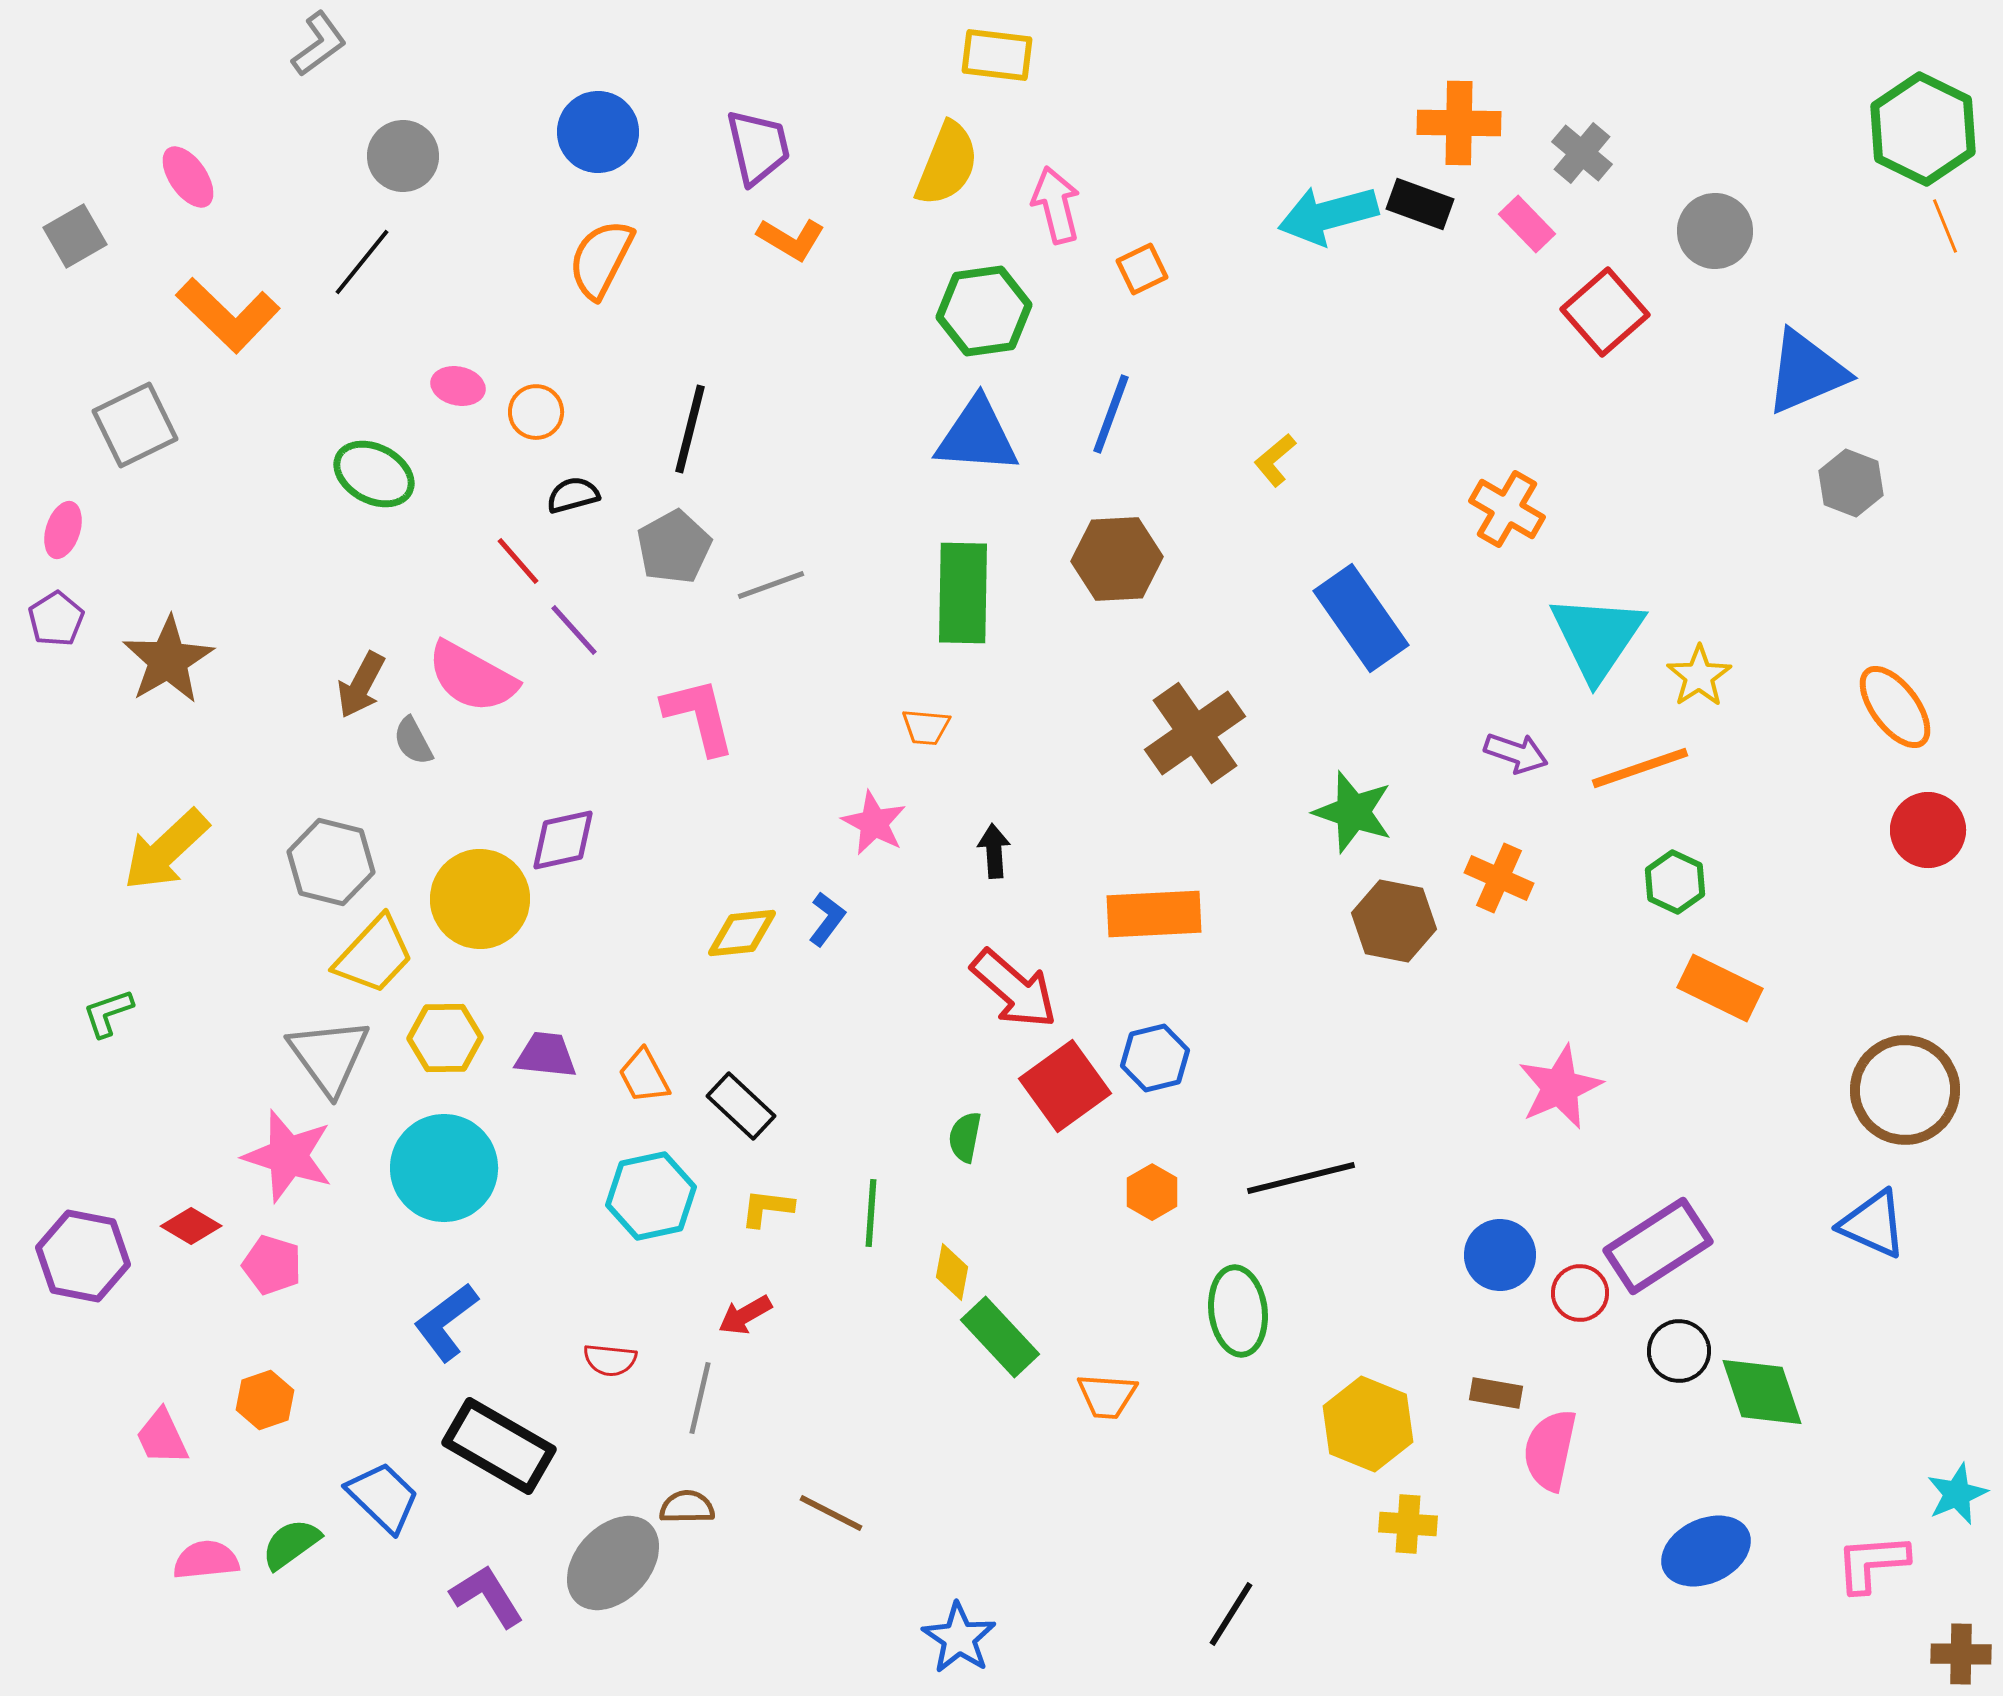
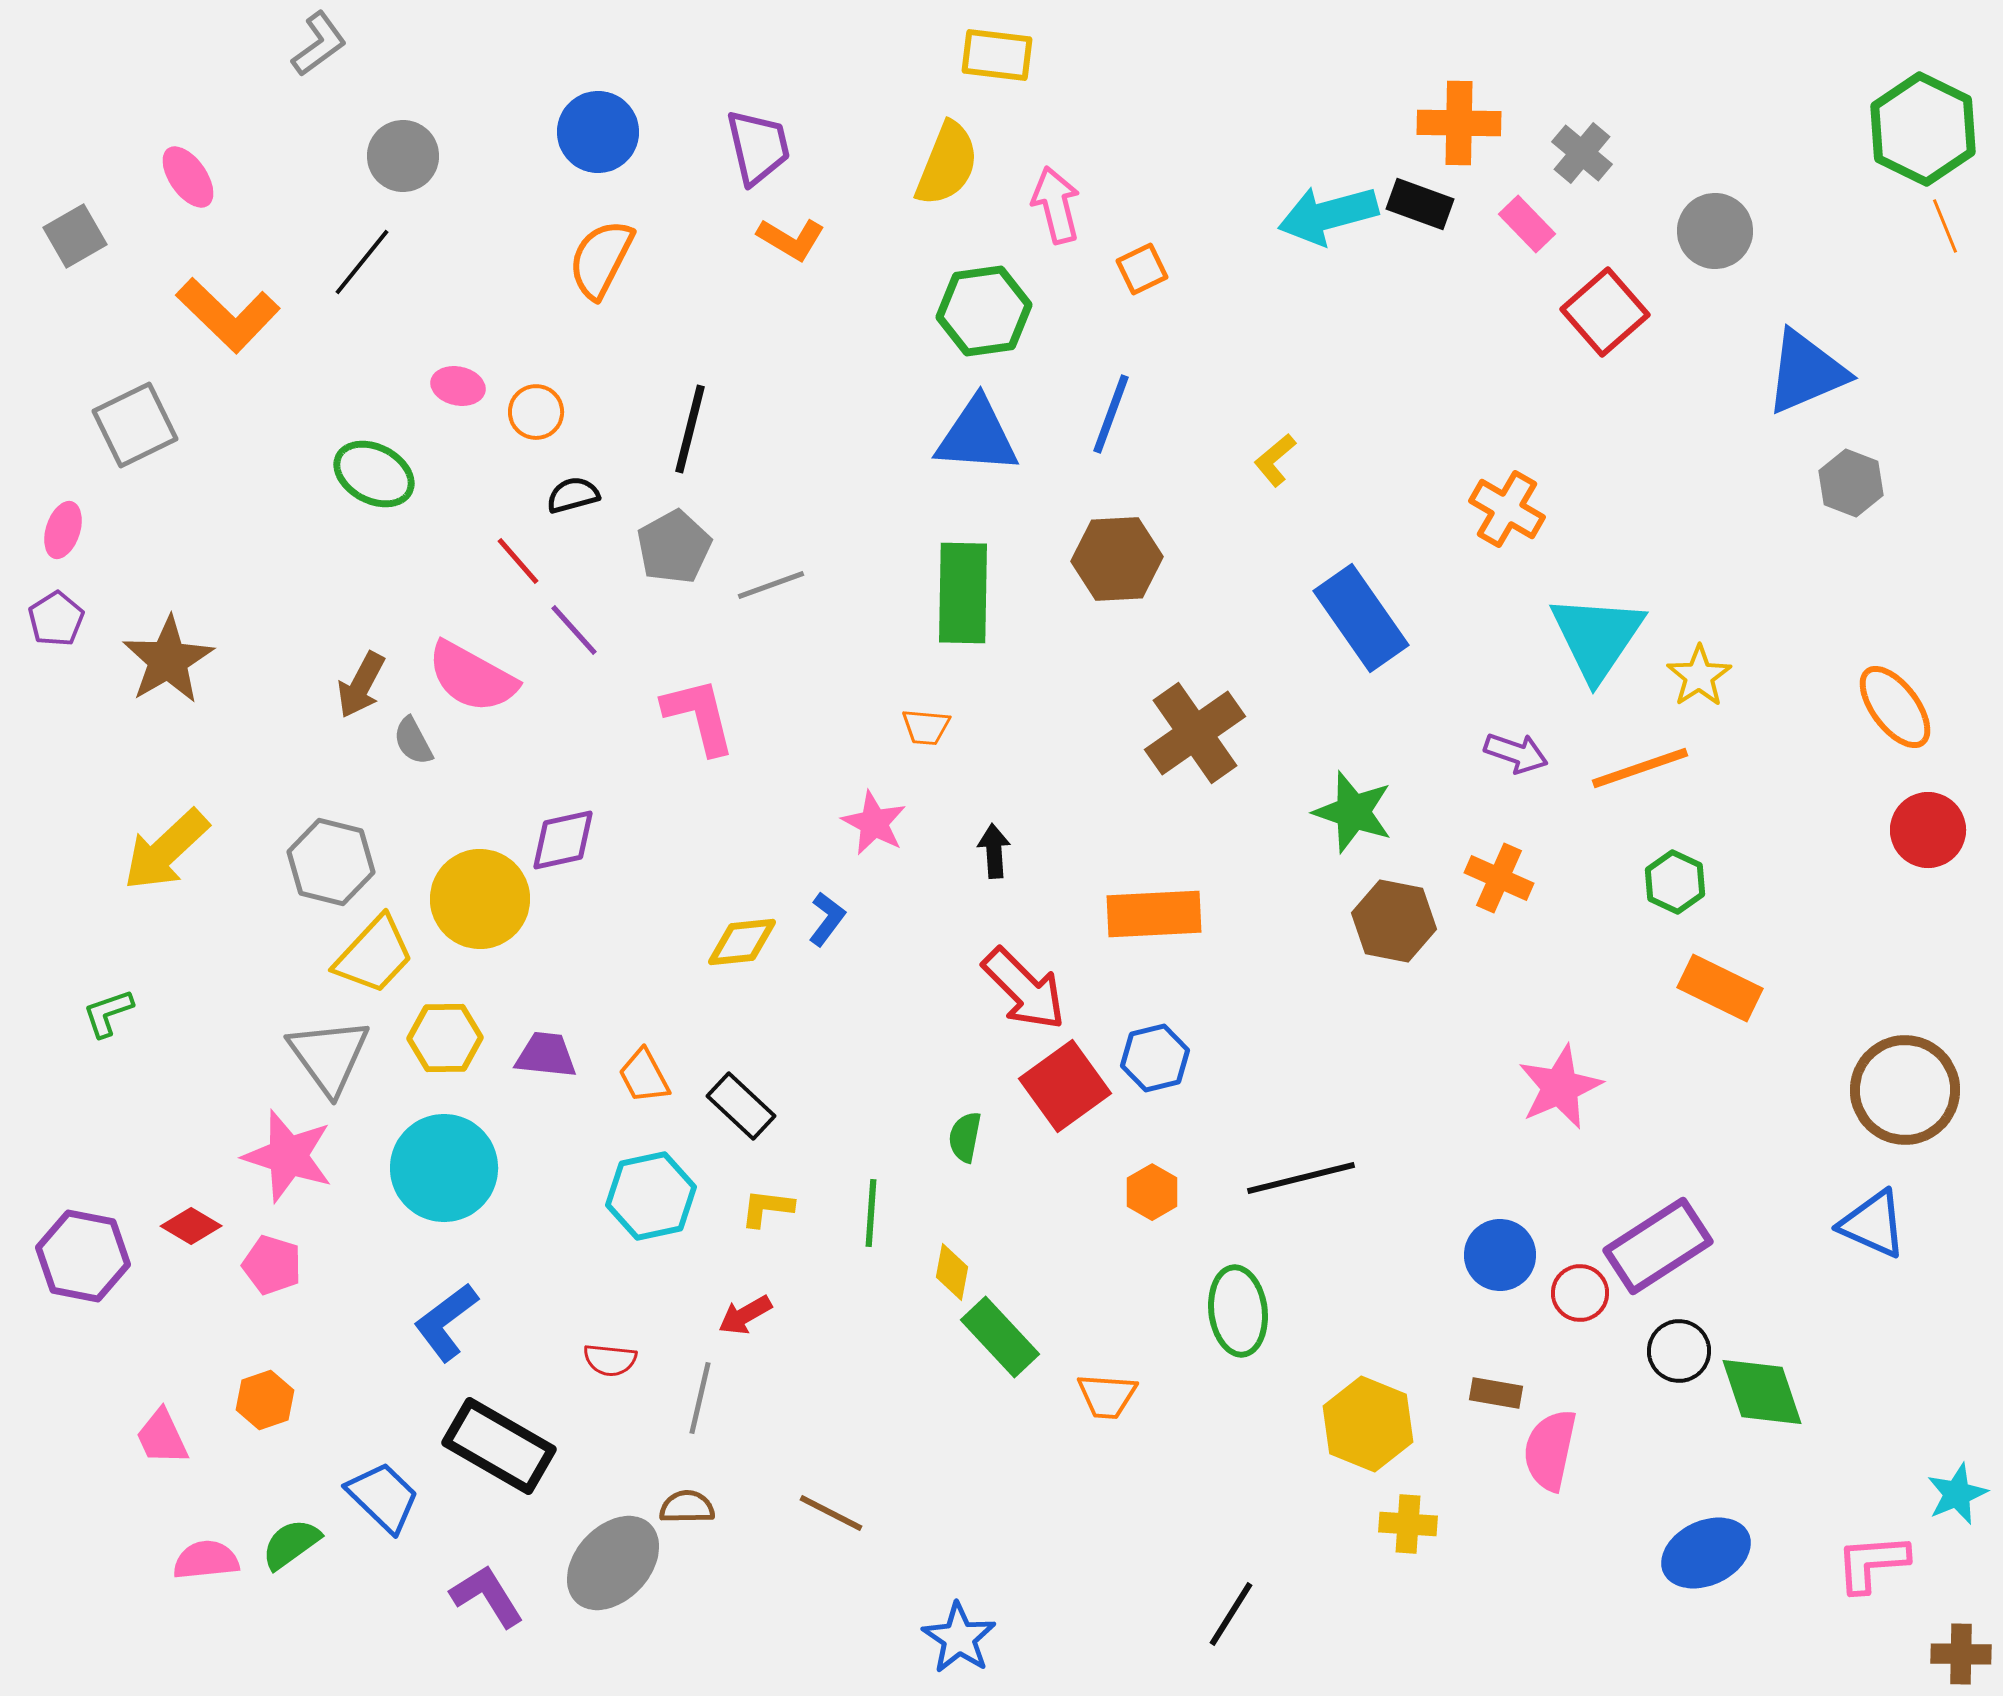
yellow diamond at (742, 933): moved 9 px down
red arrow at (1014, 989): moved 10 px right; rotated 4 degrees clockwise
blue ellipse at (1706, 1551): moved 2 px down
